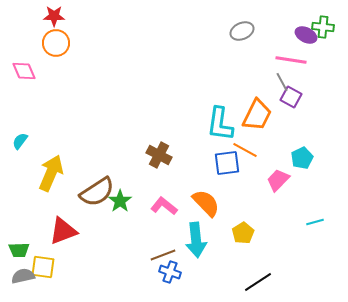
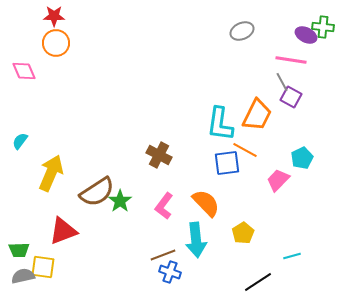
pink L-shape: rotated 92 degrees counterclockwise
cyan line: moved 23 px left, 34 px down
